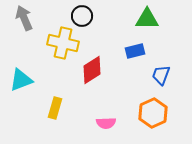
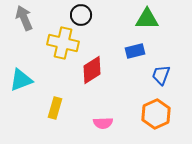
black circle: moved 1 px left, 1 px up
orange hexagon: moved 3 px right, 1 px down
pink semicircle: moved 3 px left
